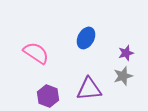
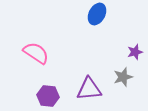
blue ellipse: moved 11 px right, 24 px up
purple star: moved 9 px right, 1 px up
gray star: moved 1 px down
purple hexagon: rotated 15 degrees counterclockwise
